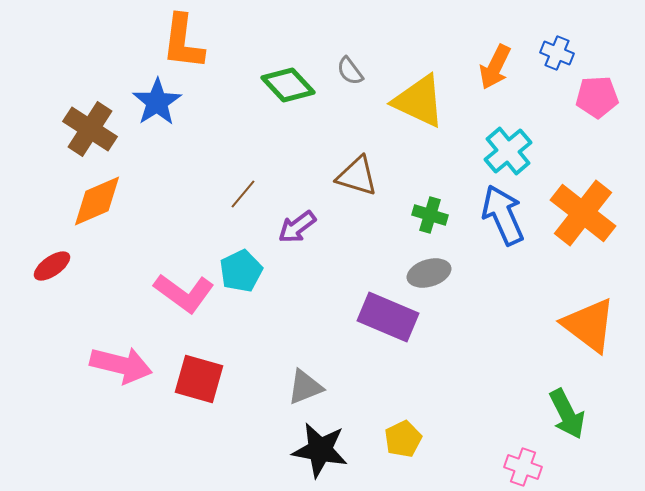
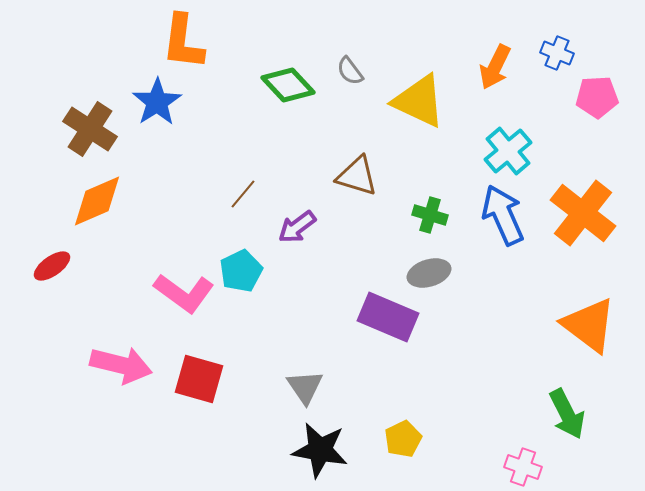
gray triangle: rotated 42 degrees counterclockwise
